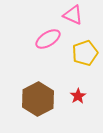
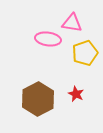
pink triangle: moved 1 px left, 8 px down; rotated 15 degrees counterclockwise
pink ellipse: rotated 40 degrees clockwise
red star: moved 2 px left, 2 px up; rotated 14 degrees counterclockwise
